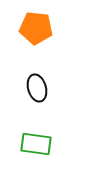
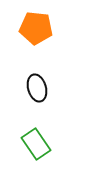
green rectangle: rotated 48 degrees clockwise
